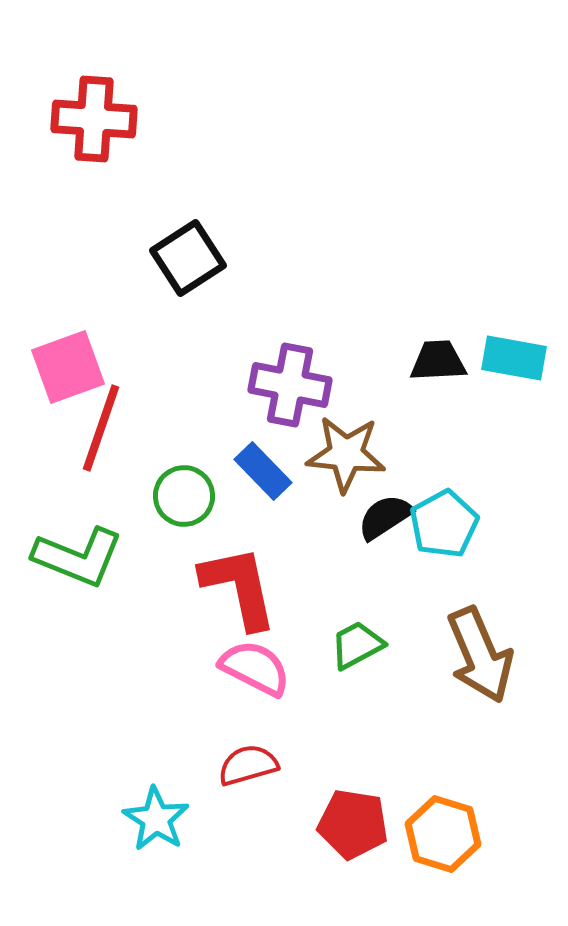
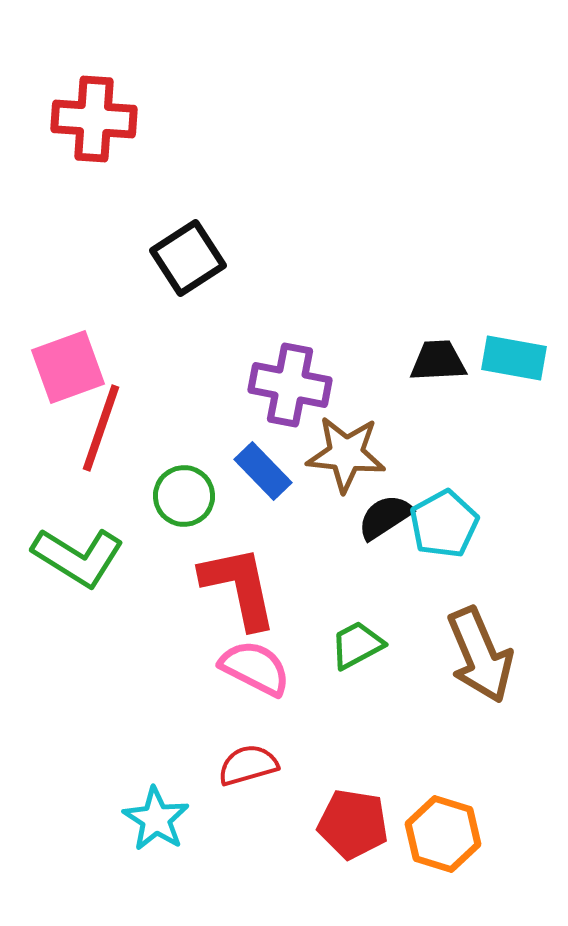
green L-shape: rotated 10 degrees clockwise
